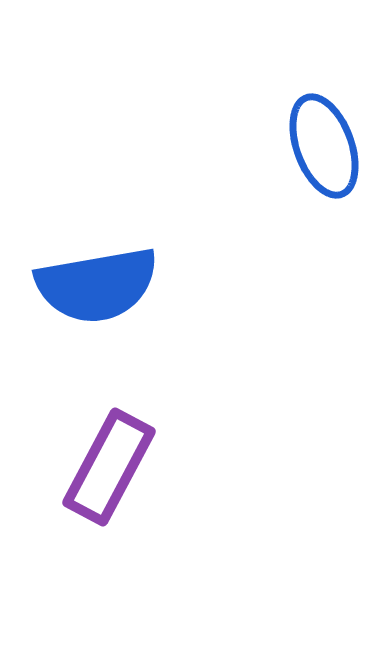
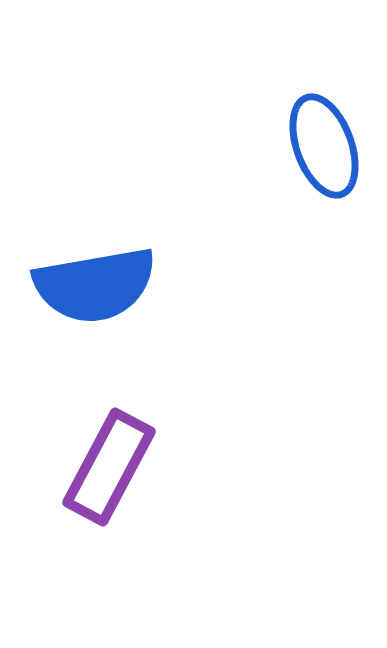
blue semicircle: moved 2 px left
